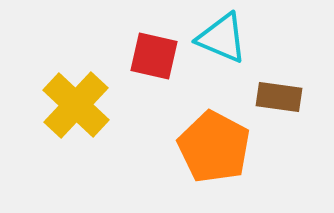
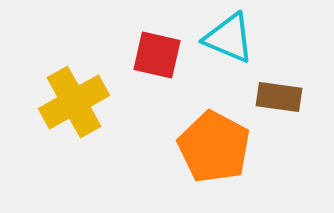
cyan triangle: moved 7 px right
red square: moved 3 px right, 1 px up
yellow cross: moved 2 px left, 3 px up; rotated 18 degrees clockwise
